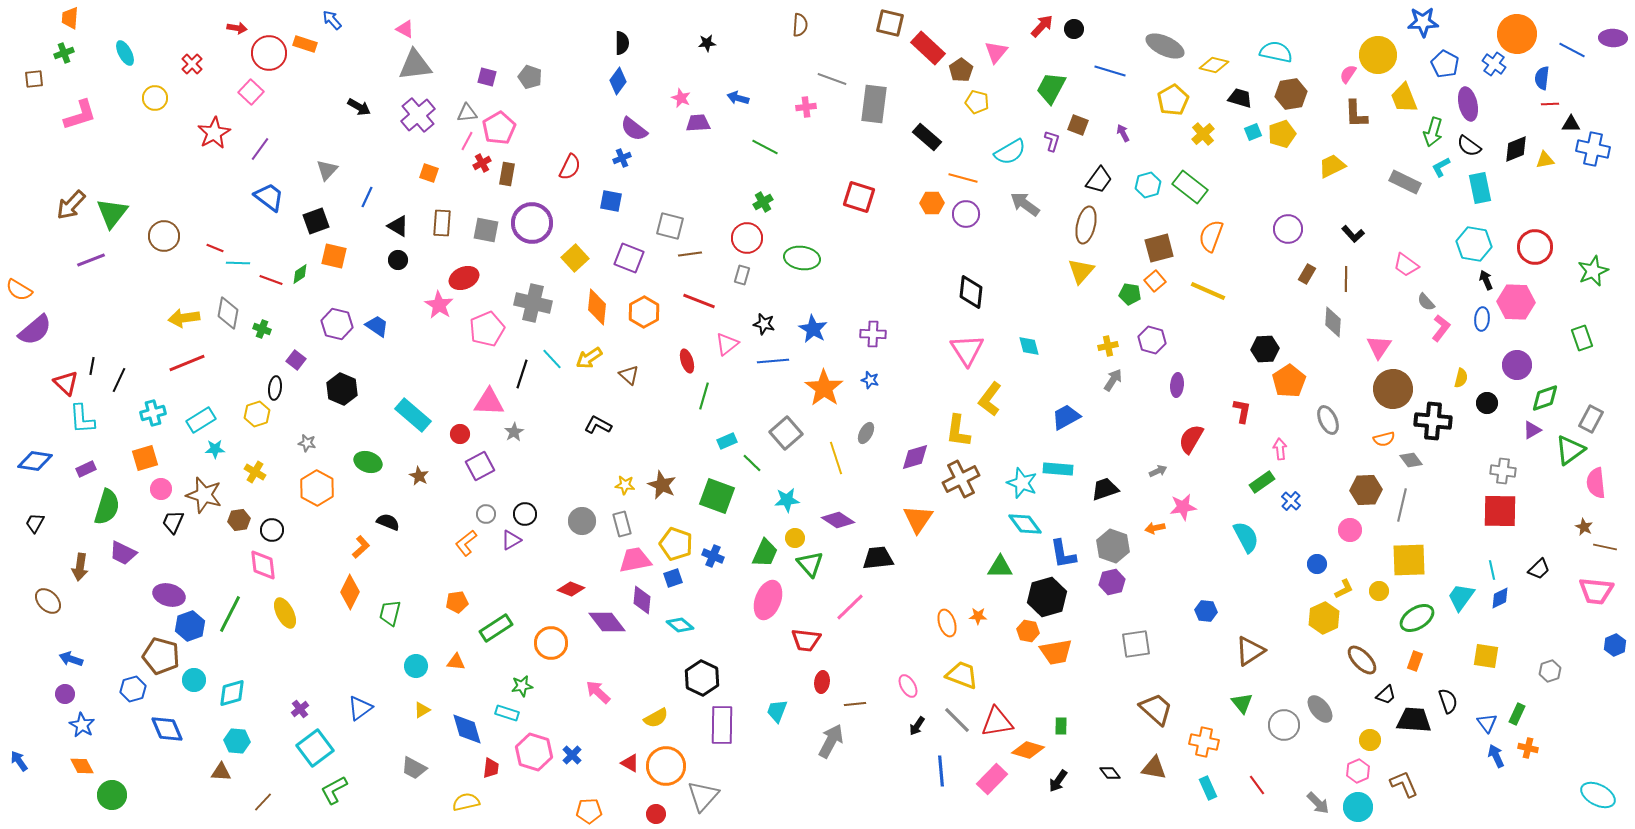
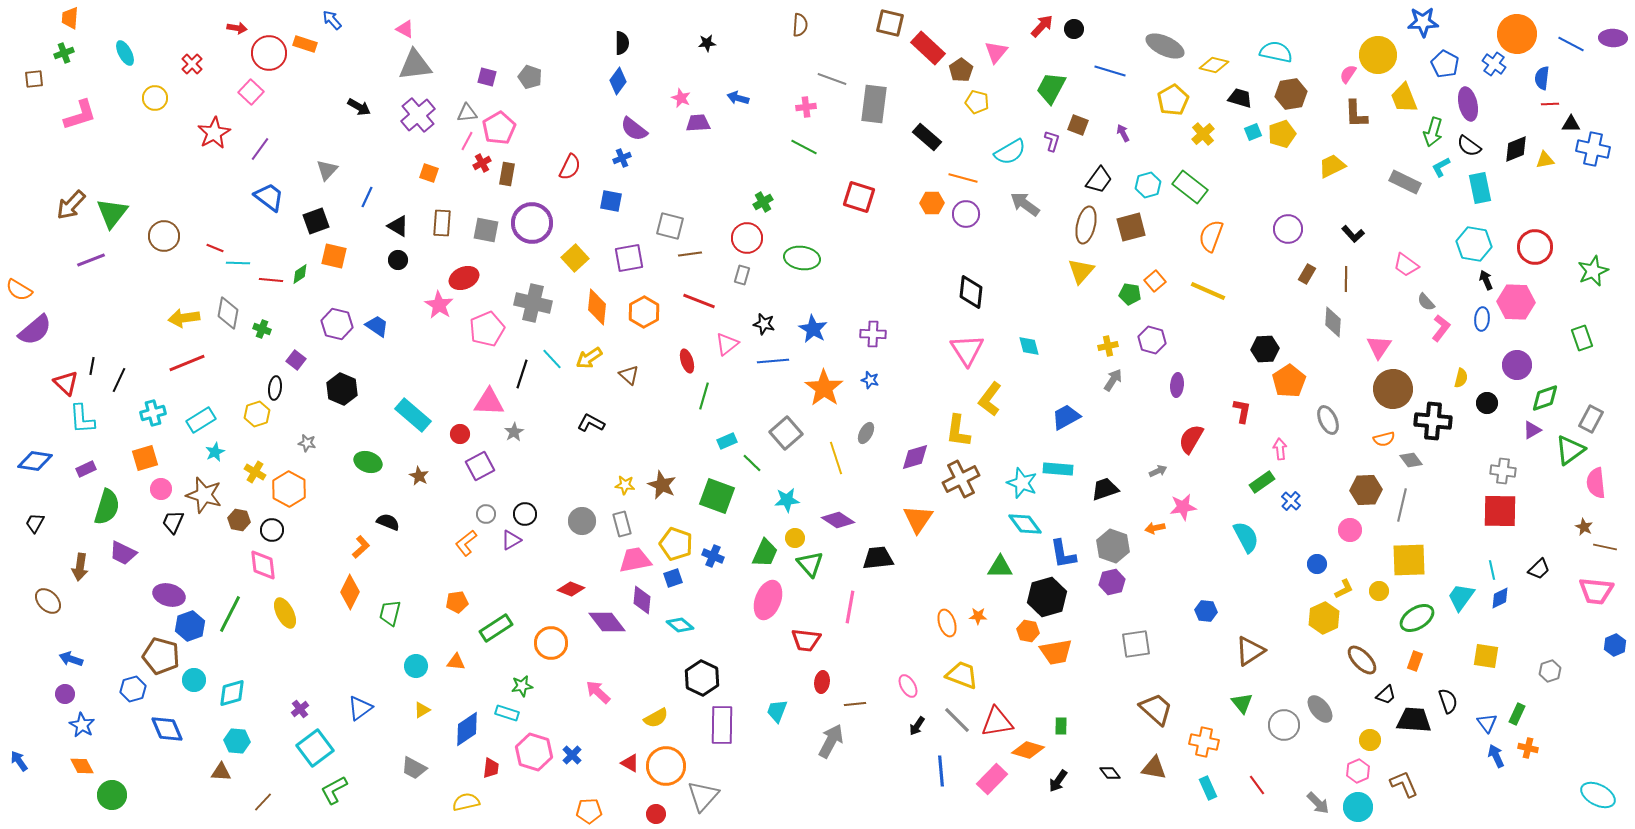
blue line at (1572, 50): moved 1 px left, 6 px up
green line at (765, 147): moved 39 px right
brown square at (1159, 248): moved 28 px left, 21 px up
purple square at (629, 258): rotated 32 degrees counterclockwise
red line at (271, 280): rotated 15 degrees counterclockwise
black L-shape at (598, 425): moved 7 px left, 2 px up
cyan star at (215, 449): moved 3 px down; rotated 24 degrees counterclockwise
orange hexagon at (317, 488): moved 28 px left, 1 px down
brown hexagon at (239, 520): rotated 20 degrees clockwise
pink line at (850, 607): rotated 36 degrees counterclockwise
blue diamond at (467, 729): rotated 72 degrees clockwise
